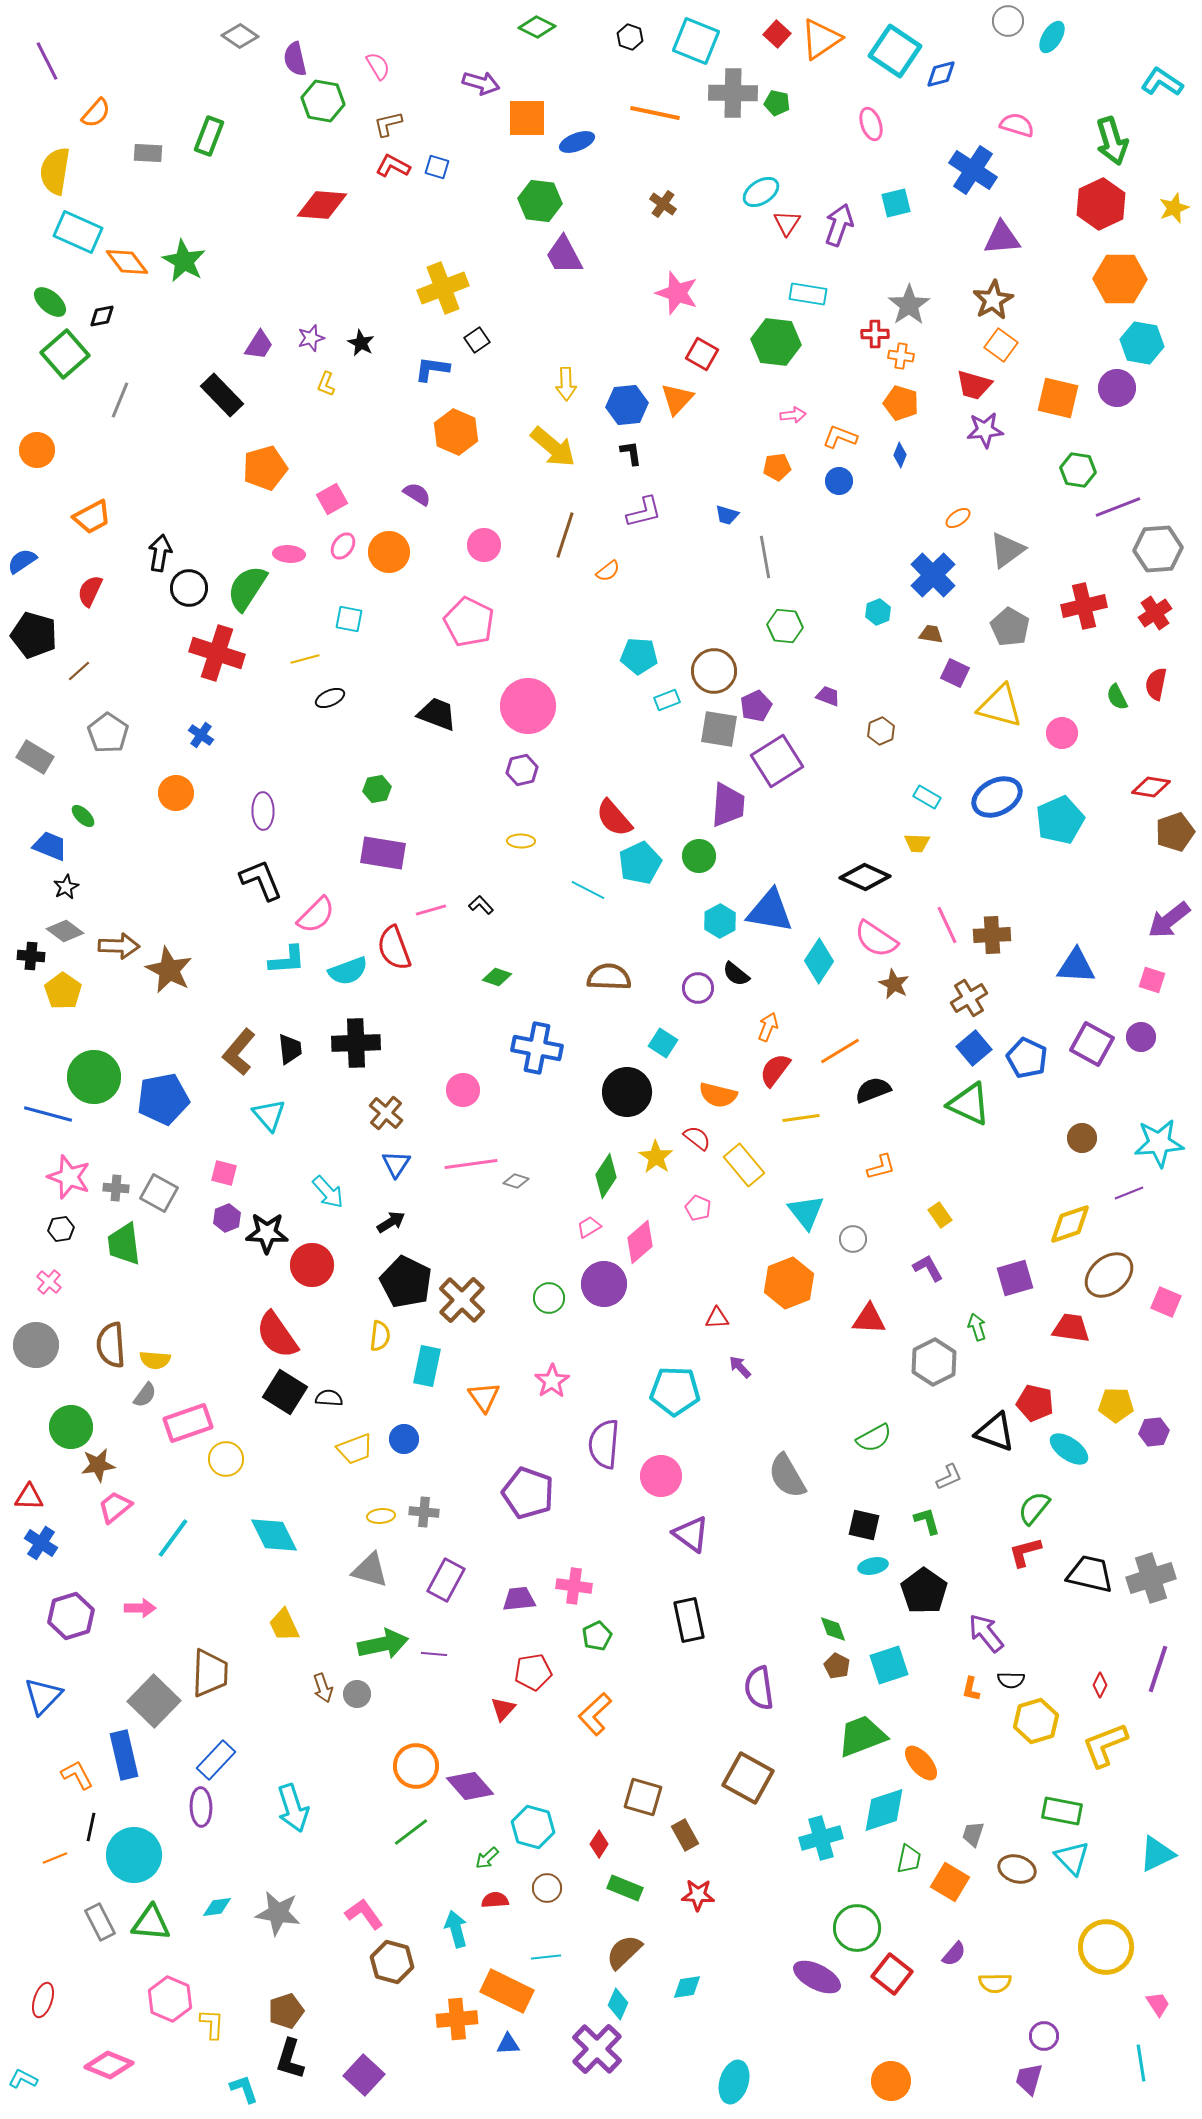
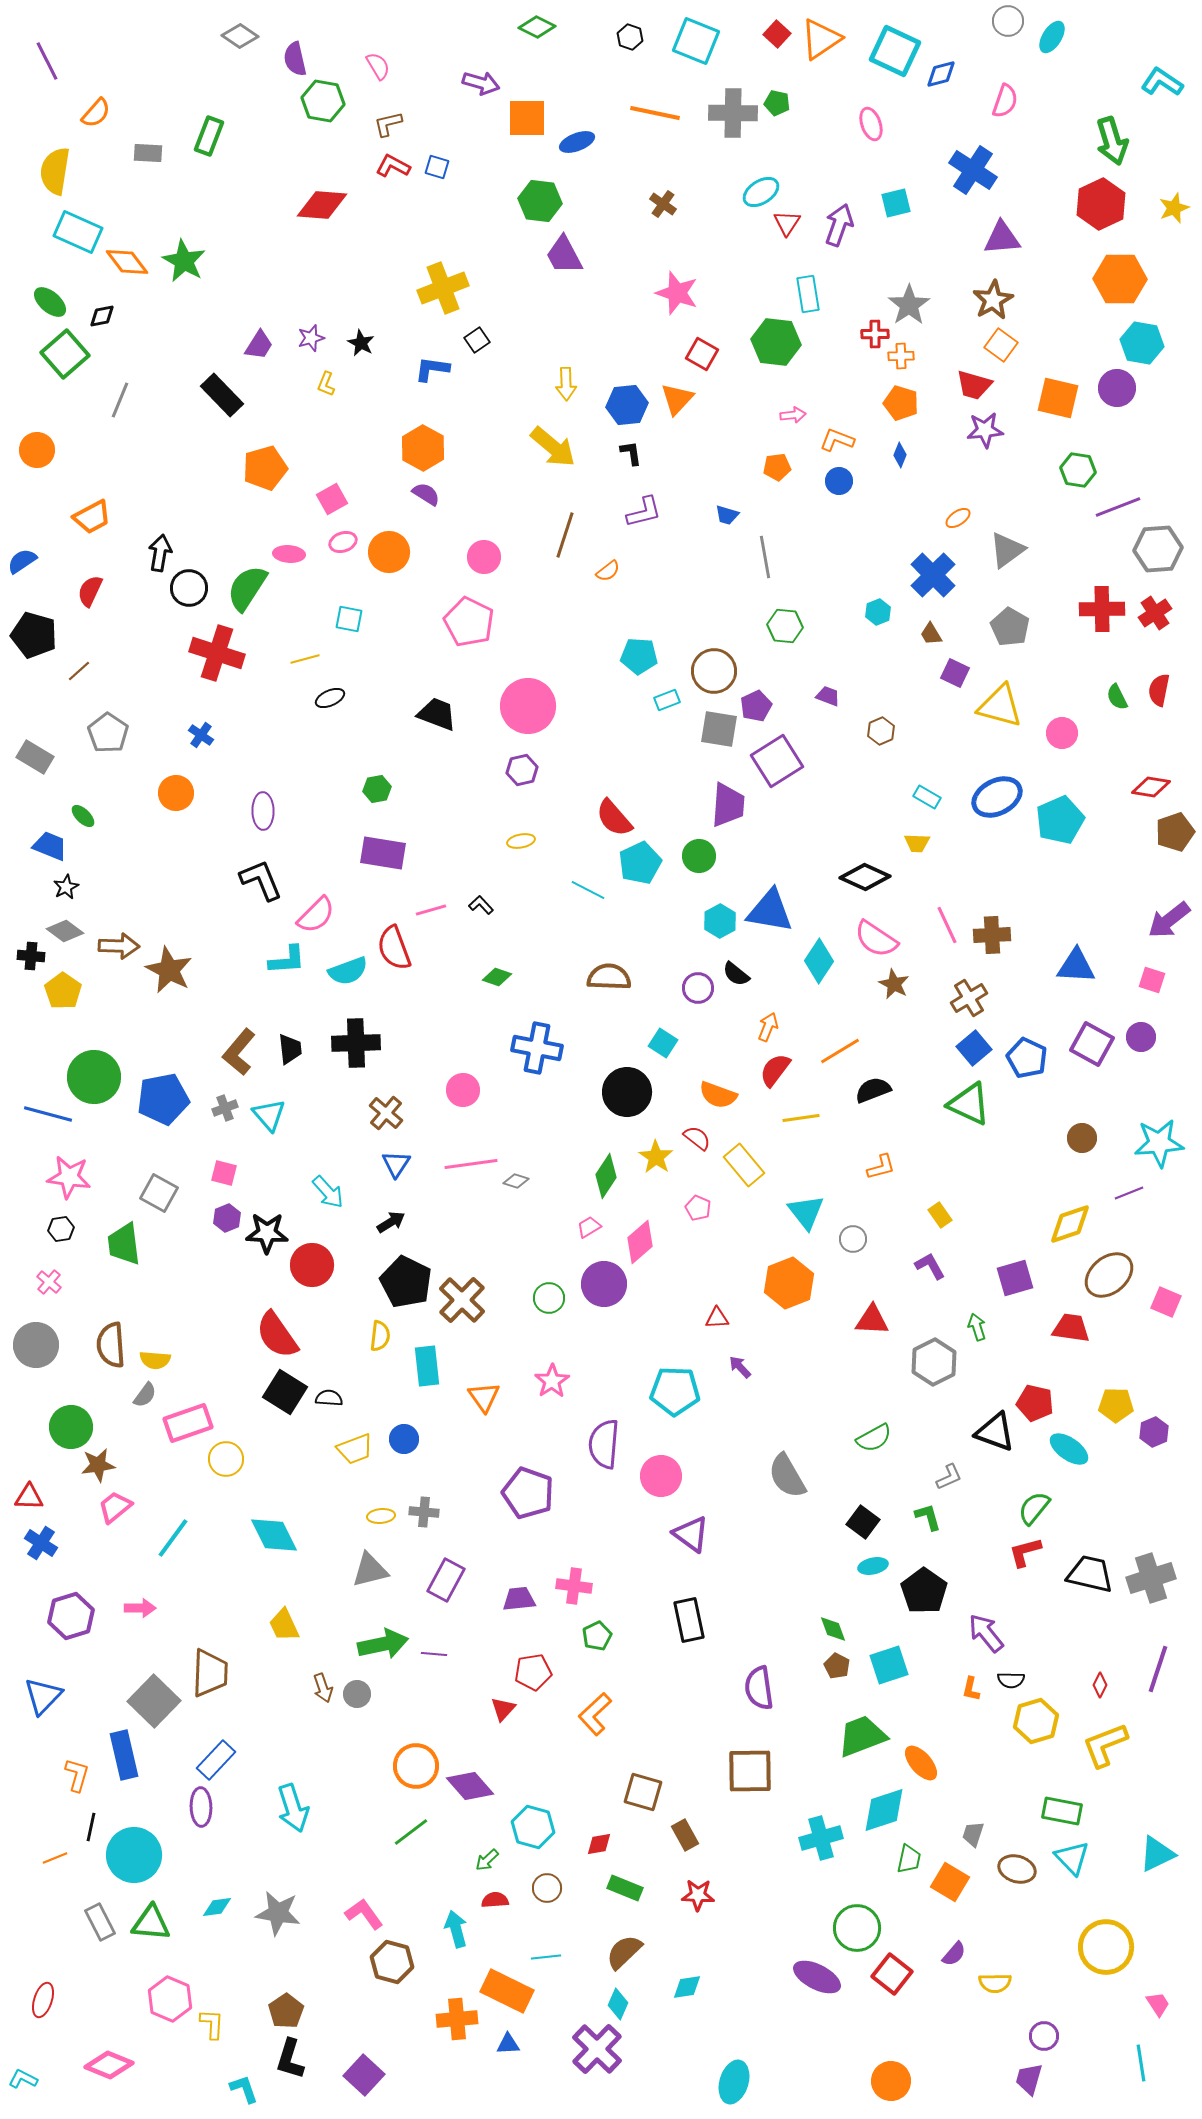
cyan square at (895, 51): rotated 9 degrees counterclockwise
gray cross at (733, 93): moved 20 px down
pink semicircle at (1017, 125): moved 12 px left, 24 px up; rotated 92 degrees clockwise
cyan rectangle at (808, 294): rotated 72 degrees clockwise
orange cross at (901, 356): rotated 10 degrees counterclockwise
orange hexagon at (456, 432): moved 33 px left, 16 px down; rotated 6 degrees clockwise
orange L-shape at (840, 437): moved 3 px left, 3 px down
purple semicircle at (417, 494): moved 9 px right
pink circle at (484, 545): moved 12 px down
pink ellipse at (343, 546): moved 4 px up; rotated 36 degrees clockwise
red cross at (1084, 606): moved 18 px right, 3 px down; rotated 12 degrees clockwise
brown trapezoid at (931, 634): rotated 130 degrees counterclockwise
red semicircle at (1156, 684): moved 3 px right, 6 px down
yellow ellipse at (521, 841): rotated 12 degrees counterclockwise
orange semicircle at (718, 1095): rotated 6 degrees clockwise
pink star at (69, 1177): rotated 12 degrees counterclockwise
gray cross at (116, 1188): moved 109 px right, 80 px up; rotated 25 degrees counterclockwise
purple L-shape at (928, 1268): moved 2 px right, 2 px up
red triangle at (869, 1319): moved 3 px right, 1 px down
cyan rectangle at (427, 1366): rotated 18 degrees counterclockwise
purple hexagon at (1154, 1432): rotated 16 degrees counterclockwise
green L-shape at (927, 1521): moved 1 px right, 4 px up
black square at (864, 1525): moved 1 px left, 3 px up; rotated 24 degrees clockwise
gray triangle at (370, 1570): rotated 30 degrees counterclockwise
orange L-shape at (77, 1775): rotated 44 degrees clockwise
brown square at (748, 1778): moved 2 px right, 7 px up; rotated 30 degrees counterclockwise
brown square at (643, 1797): moved 5 px up
red diamond at (599, 1844): rotated 48 degrees clockwise
green arrow at (487, 1858): moved 2 px down
brown pentagon at (286, 2011): rotated 16 degrees counterclockwise
